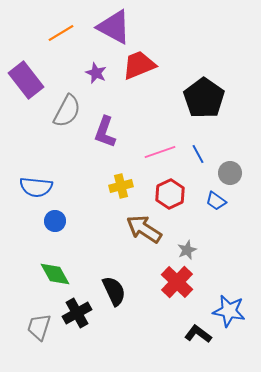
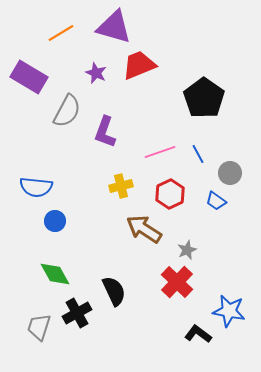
purple triangle: rotated 12 degrees counterclockwise
purple rectangle: moved 3 px right, 3 px up; rotated 21 degrees counterclockwise
